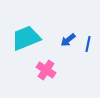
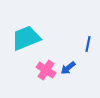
blue arrow: moved 28 px down
